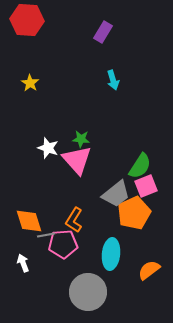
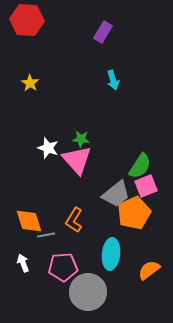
pink pentagon: moved 23 px down
